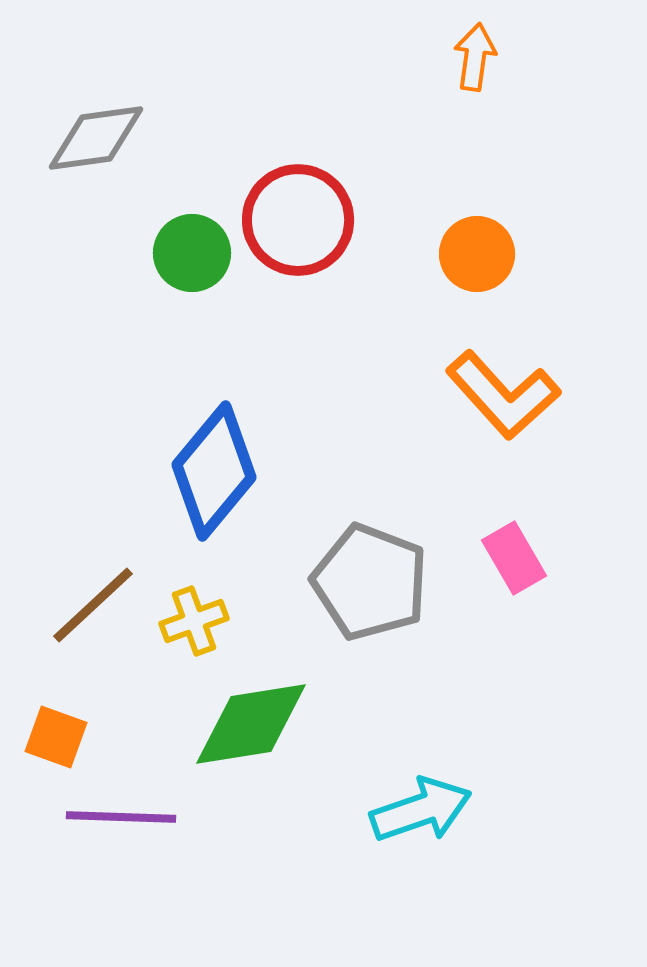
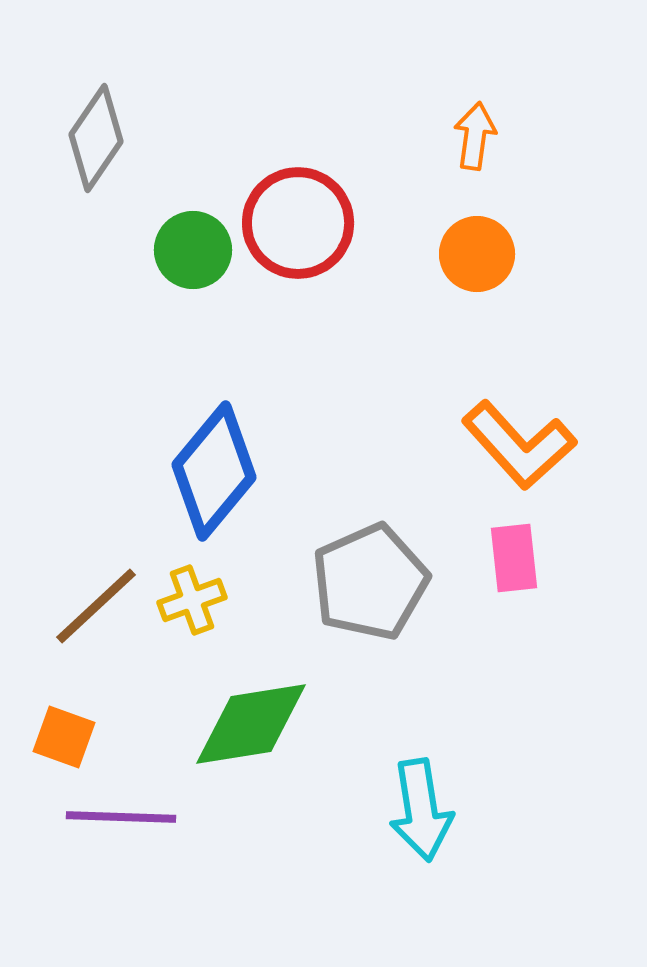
orange arrow: moved 79 px down
gray diamond: rotated 48 degrees counterclockwise
red circle: moved 3 px down
green circle: moved 1 px right, 3 px up
orange L-shape: moved 16 px right, 50 px down
pink rectangle: rotated 24 degrees clockwise
gray pentagon: rotated 27 degrees clockwise
brown line: moved 3 px right, 1 px down
yellow cross: moved 2 px left, 21 px up
orange square: moved 8 px right
cyan arrow: rotated 100 degrees clockwise
